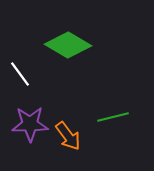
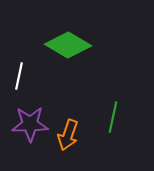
white line: moved 1 px left, 2 px down; rotated 48 degrees clockwise
green line: rotated 64 degrees counterclockwise
orange arrow: moved 1 px up; rotated 56 degrees clockwise
